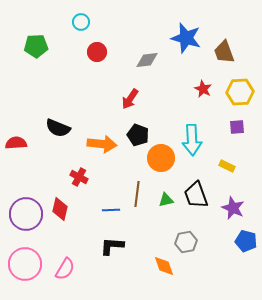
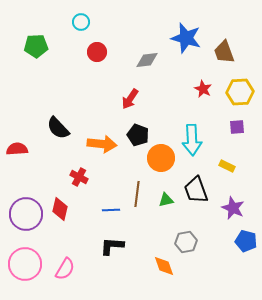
black semicircle: rotated 25 degrees clockwise
red semicircle: moved 1 px right, 6 px down
black trapezoid: moved 5 px up
